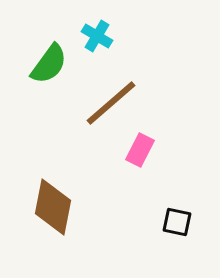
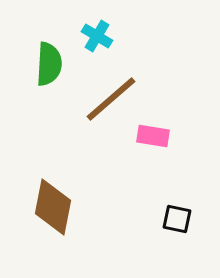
green semicircle: rotated 33 degrees counterclockwise
brown line: moved 4 px up
pink rectangle: moved 13 px right, 14 px up; rotated 72 degrees clockwise
black square: moved 3 px up
